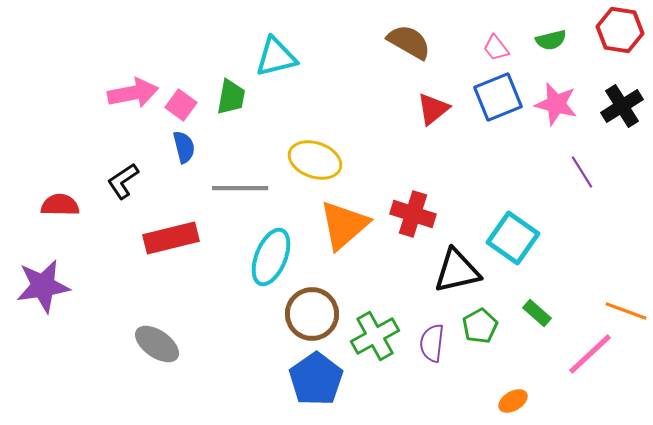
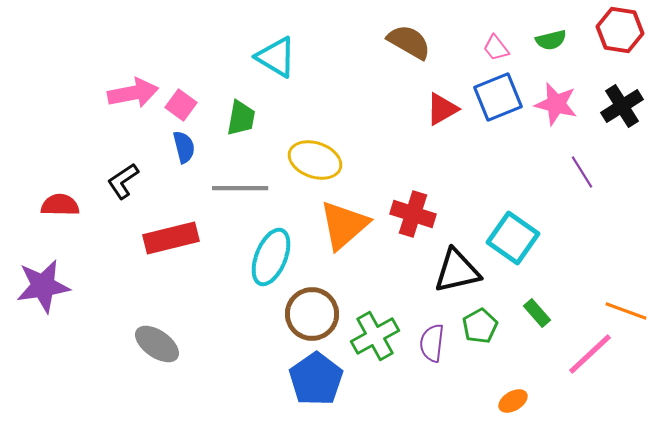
cyan triangle: rotated 45 degrees clockwise
green trapezoid: moved 10 px right, 21 px down
red triangle: moved 9 px right; rotated 9 degrees clockwise
green rectangle: rotated 8 degrees clockwise
